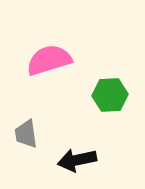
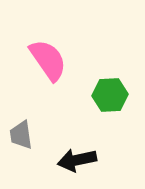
pink semicircle: moved 1 px left; rotated 72 degrees clockwise
gray trapezoid: moved 5 px left, 1 px down
